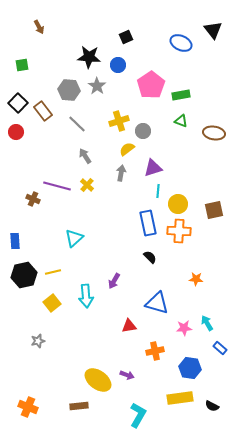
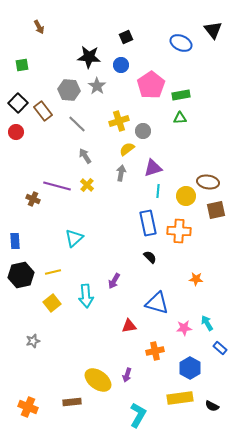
blue circle at (118, 65): moved 3 px right
green triangle at (181, 121): moved 1 px left, 3 px up; rotated 24 degrees counterclockwise
brown ellipse at (214, 133): moved 6 px left, 49 px down
yellow circle at (178, 204): moved 8 px right, 8 px up
brown square at (214, 210): moved 2 px right
black hexagon at (24, 275): moved 3 px left
gray star at (38, 341): moved 5 px left
blue hexagon at (190, 368): rotated 20 degrees clockwise
purple arrow at (127, 375): rotated 88 degrees clockwise
brown rectangle at (79, 406): moved 7 px left, 4 px up
